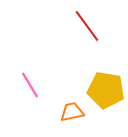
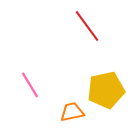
yellow pentagon: rotated 21 degrees counterclockwise
